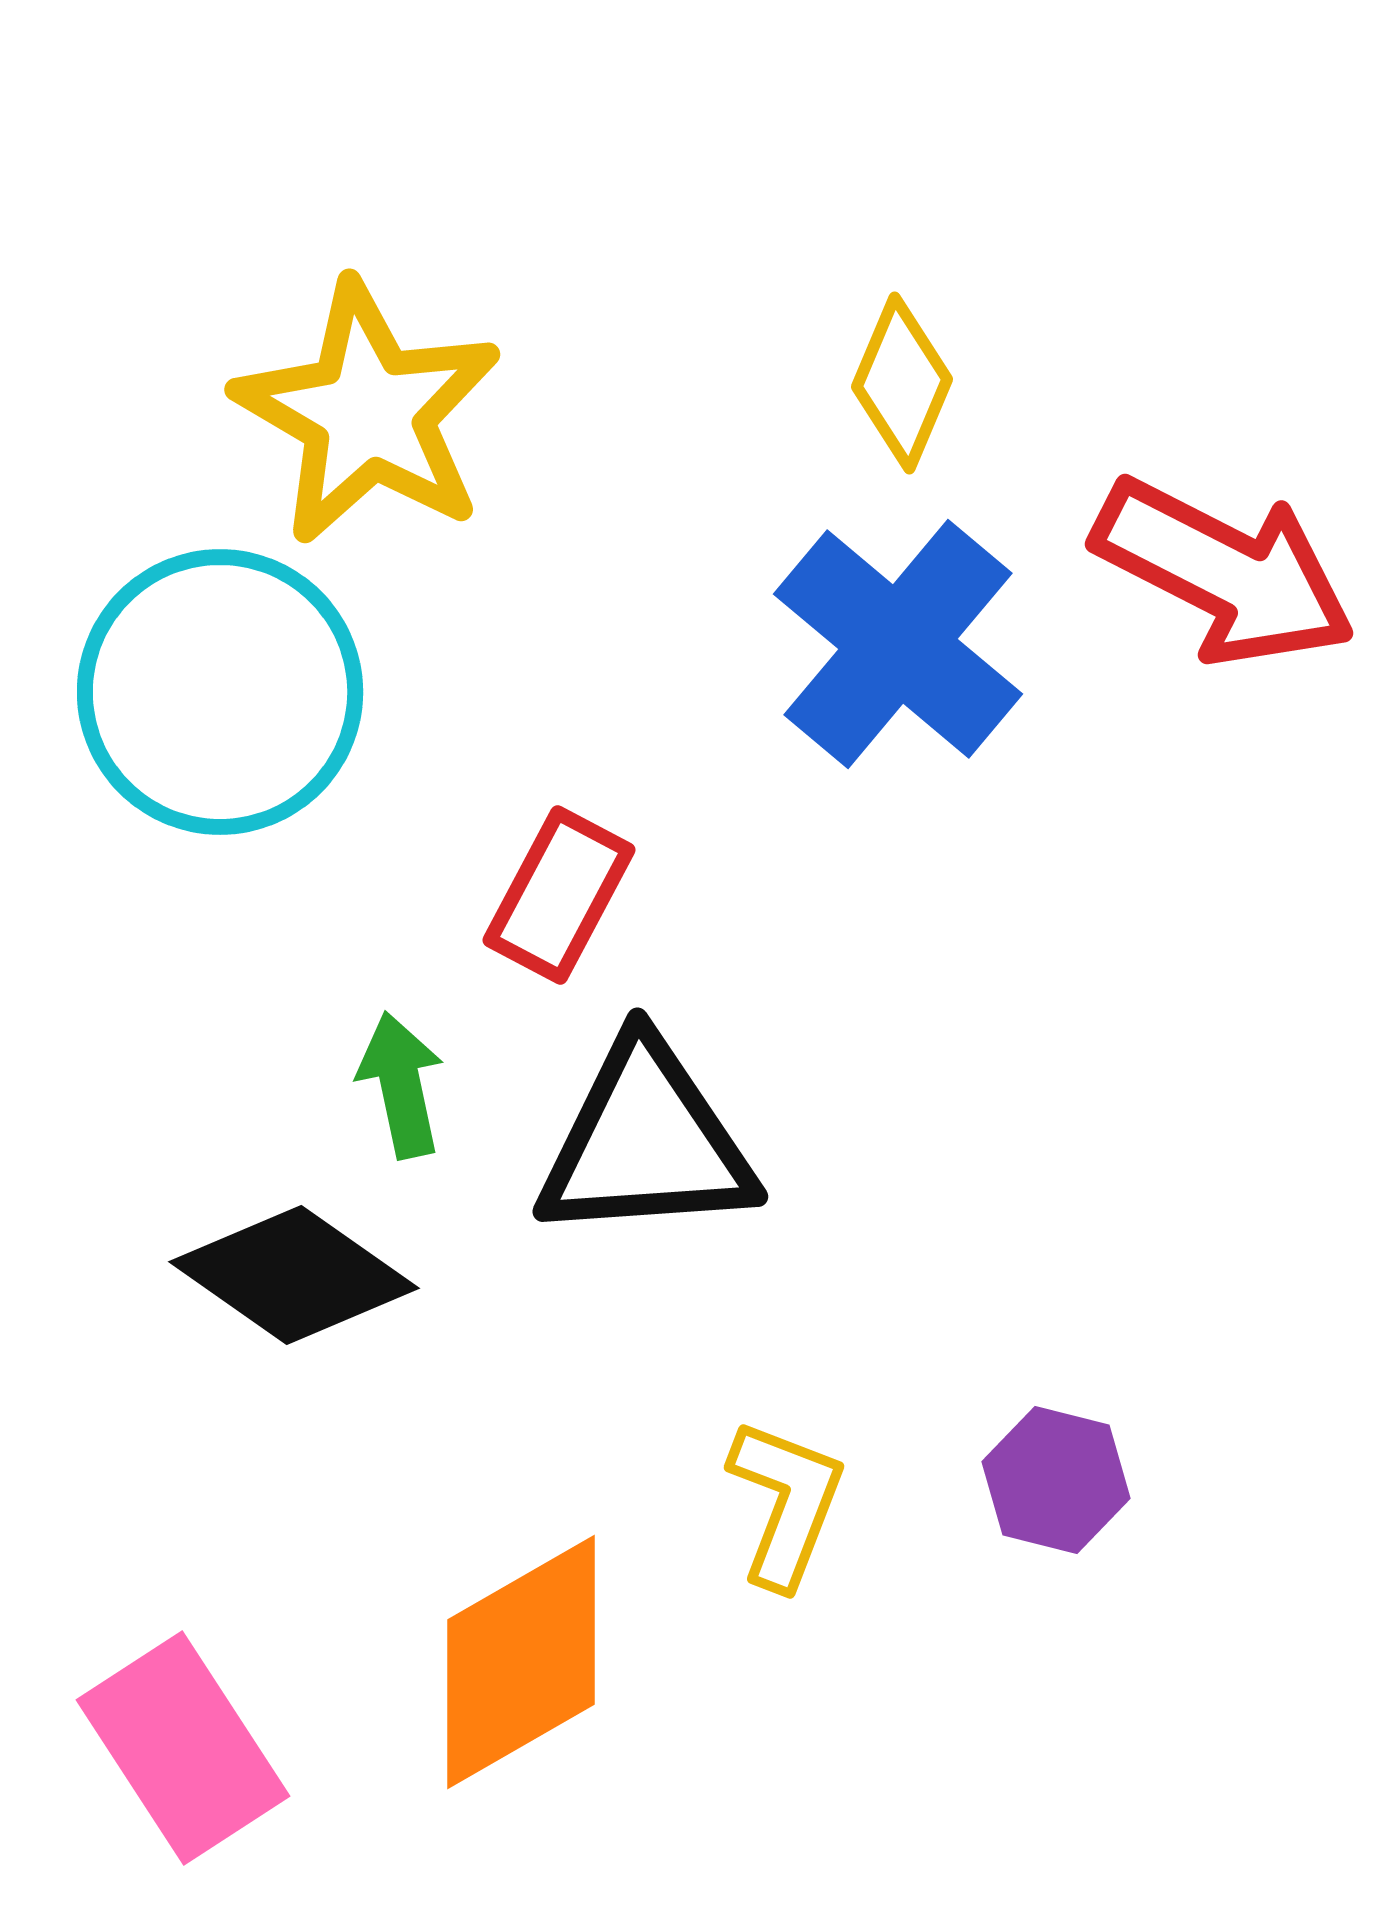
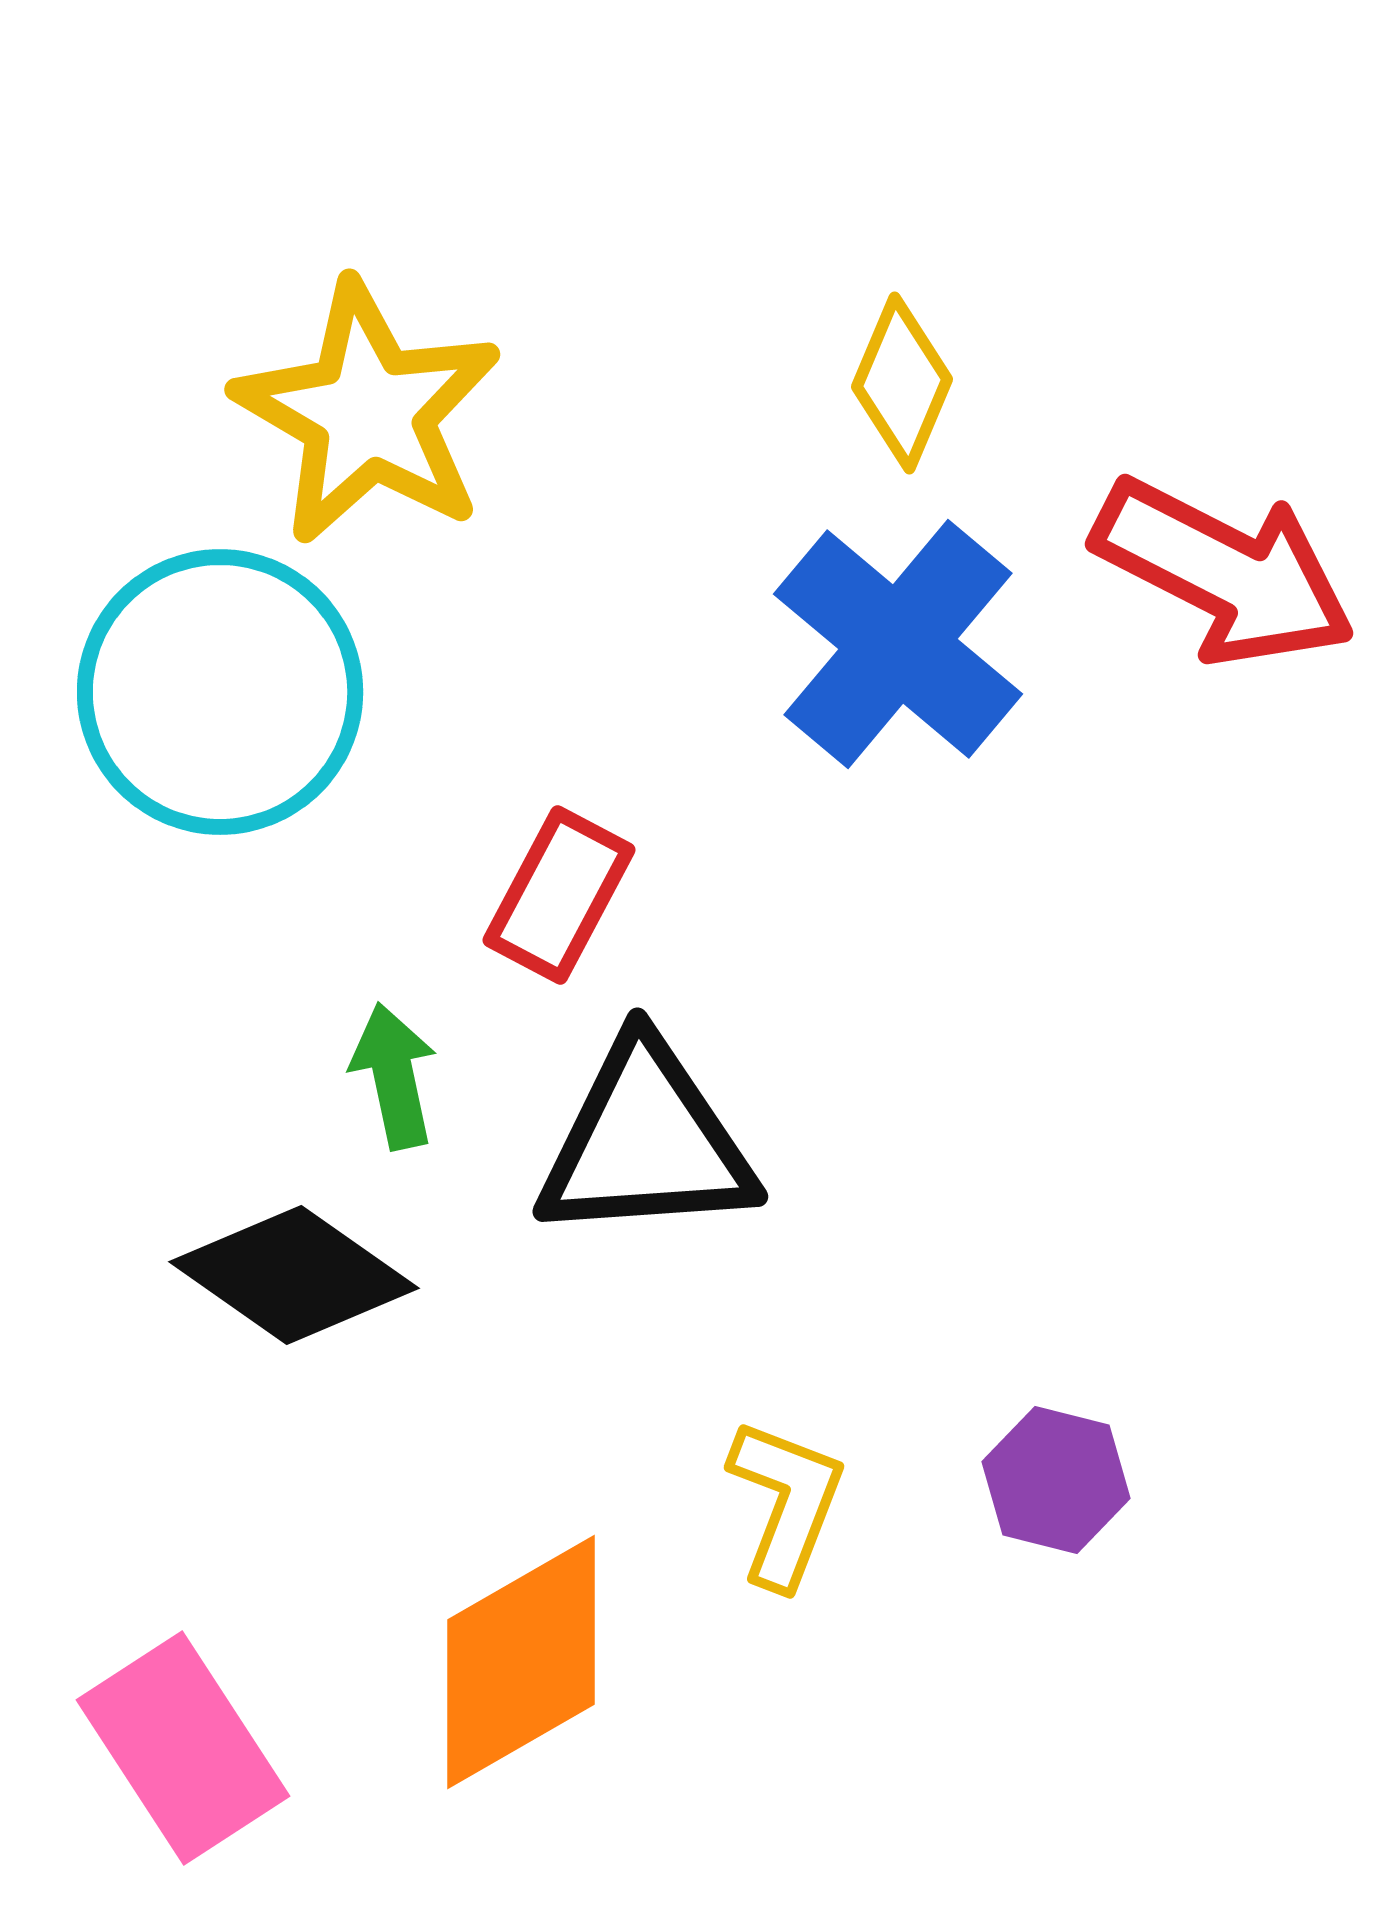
green arrow: moved 7 px left, 9 px up
